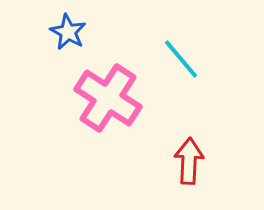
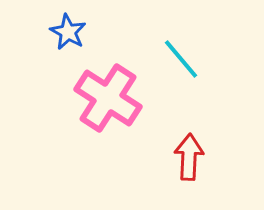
red arrow: moved 4 px up
